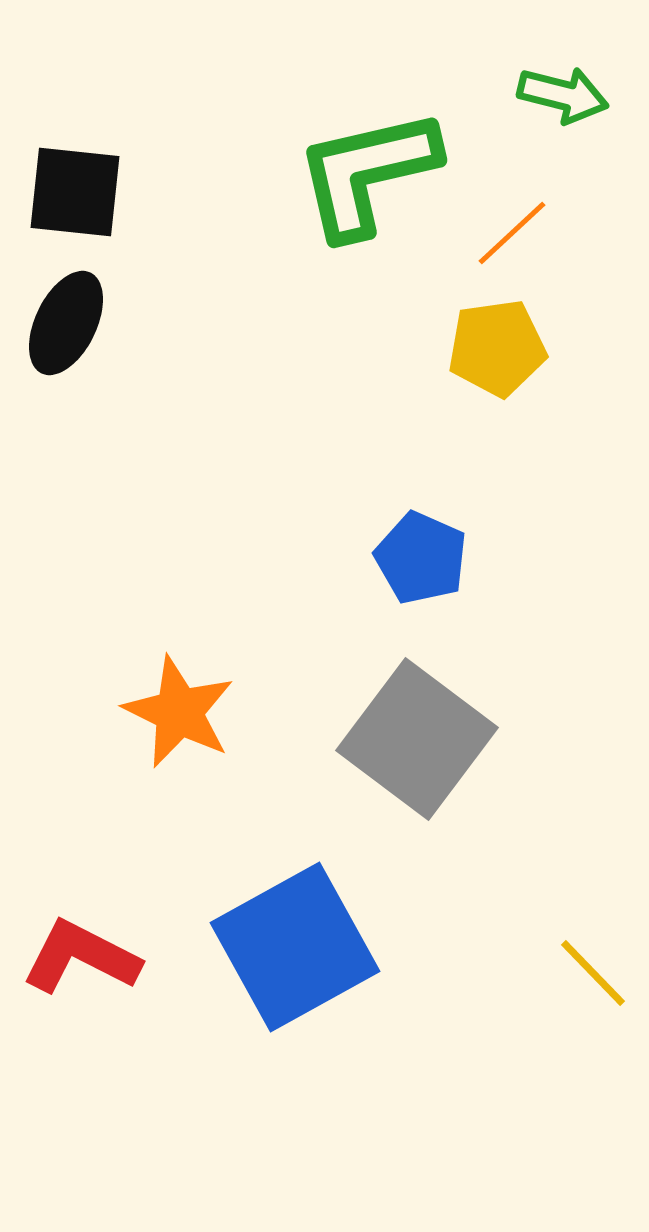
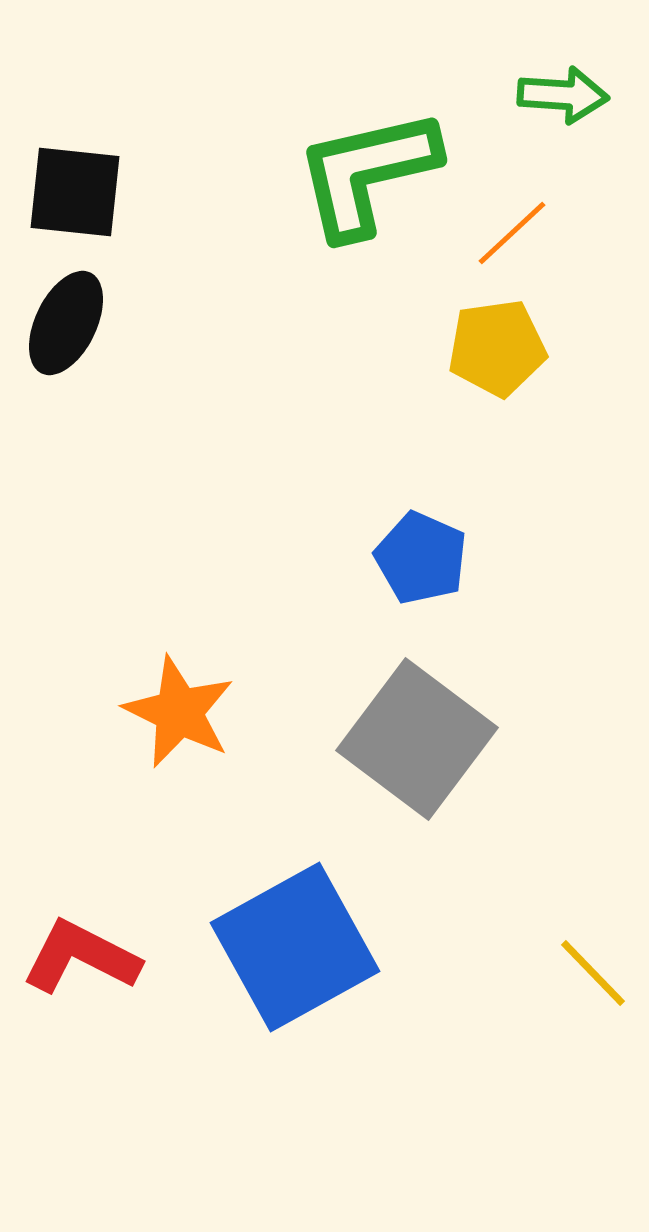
green arrow: rotated 10 degrees counterclockwise
